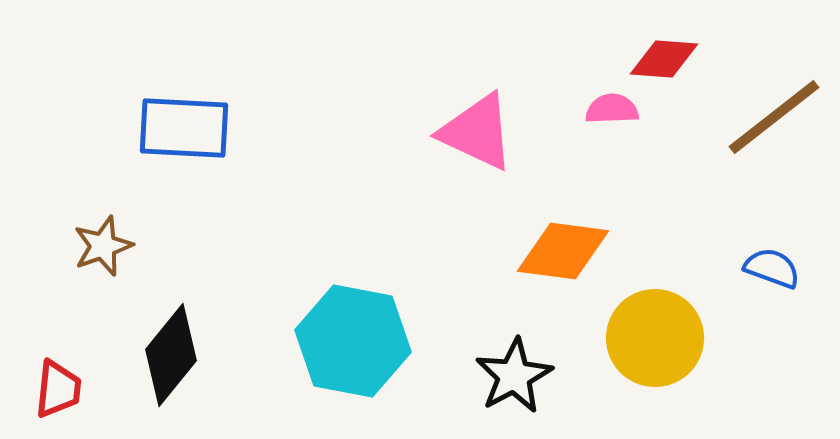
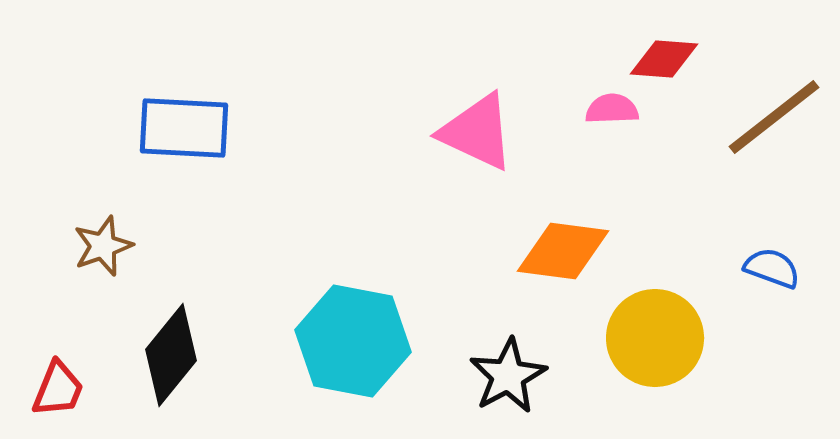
black star: moved 6 px left
red trapezoid: rotated 16 degrees clockwise
